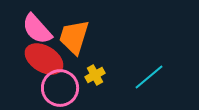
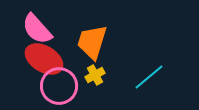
orange trapezoid: moved 18 px right, 5 px down
pink circle: moved 1 px left, 2 px up
